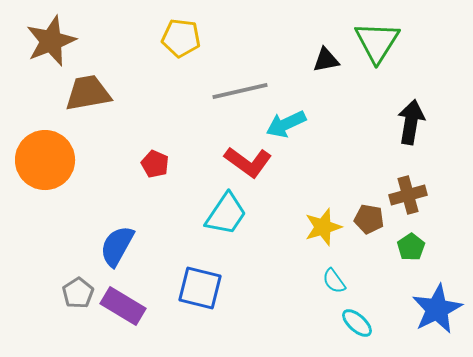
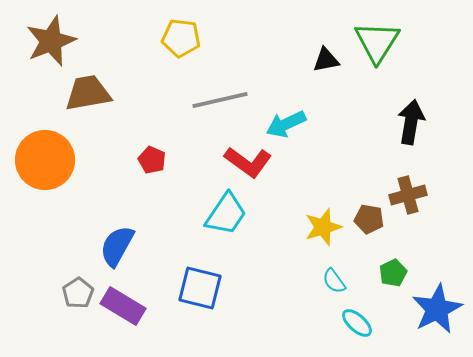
gray line: moved 20 px left, 9 px down
red pentagon: moved 3 px left, 4 px up
green pentagon: moved 18 px left, 26 px down; rotated 8 degrees clockwise
